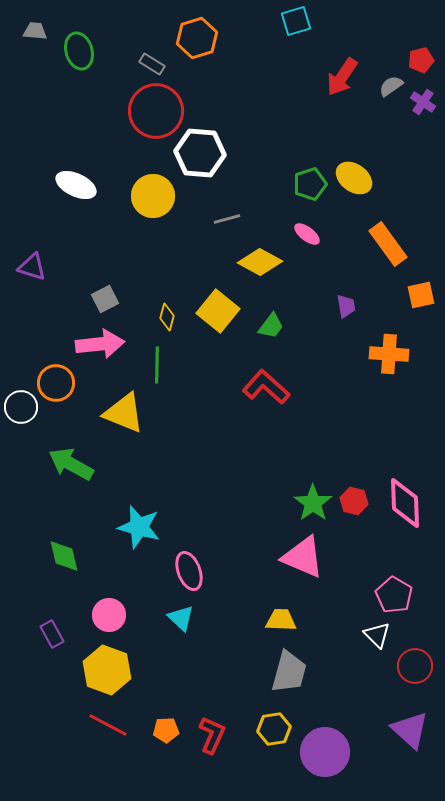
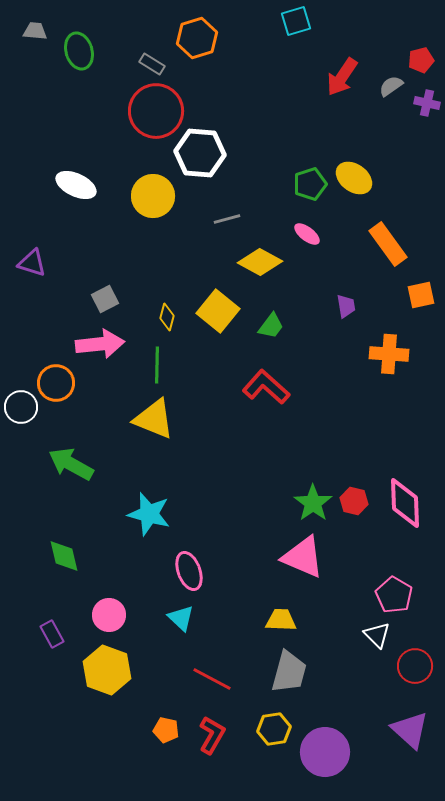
purple cross at (423, 102): moved 4 px right, 1 px down; rotated 20 degrees counterclockwise
purple triangle at (32, 267): moved 4 px up
yellow triangle at (124, 413): moved 30 px right, 6 px down
cyan star at (139, 527): moved 10 px right, 13 px up
red line at (108, 725): moved 104 px right, 46 px up
orange pentagon at (166, 730): rotated 15 degrees clockwise
red L-shape at (212, 735): rotated 6 degrees clockwise
